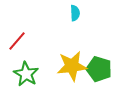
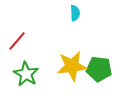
green pentagon: rotated 10 degrees counterclockwise
